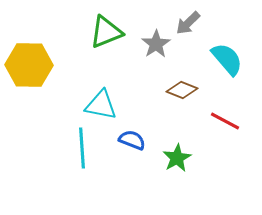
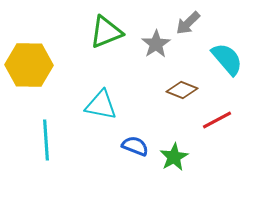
red line: moved 8 px left, 1 px up; rotated 56 degrees counterclockwise
blue semicircle: moved 3 px right, 6 px down
cyan line: moved 36 px left, 8 px up
green star: moved 3 px left, 1 px up
